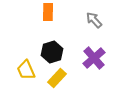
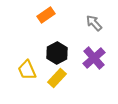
orange rectangle: moved 2 px left, 3 px down; rotated 54 degrees clockwise
gray arrow: moved 3 px down
black hexagon: moved 5 px right, 1 px down; rotated 10 degrees counterclockwise
yellow trapezoid: moved 1 px right
